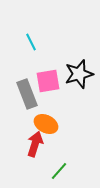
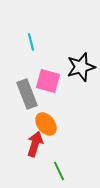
cyan line: rotated 12 degrees clockwise
black star: moved 2 px right, 7 px up
pink square: rotated 25 degrees clockwise
orange ellipse: rotated 25 degrees clockwise
green line: rotated 66 degrees counterclockwise
